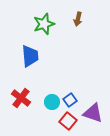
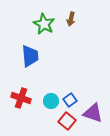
brown arrow: moved 7 px left
green star: rotated 25 degrees counterclockwise
red cross: rotated 18 degrees counterclockwise
cyan circle: moved 1 px left, 1 px up
red square: moved 1 px left
